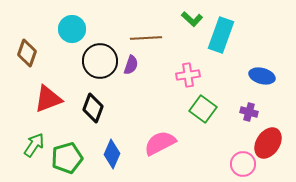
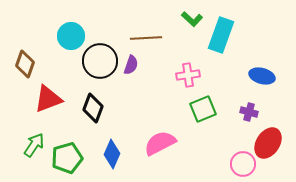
cyan circle: moved 1 px left, 7 px down
brown diamond: moved 2 px left, 11 px down
green square: rotated 32 degrees clockwise
